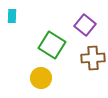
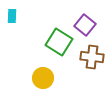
green square: moved 7 px right, 3 px up
brown cross: moved 1 px left, 1 px up; rotated 10 degrees clockwise
yellow circle: moved 2 px right
